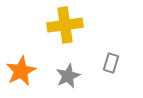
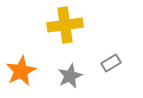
gray rectangle: rotated 42 degrees clockwise
gray star: moved 2 px right
